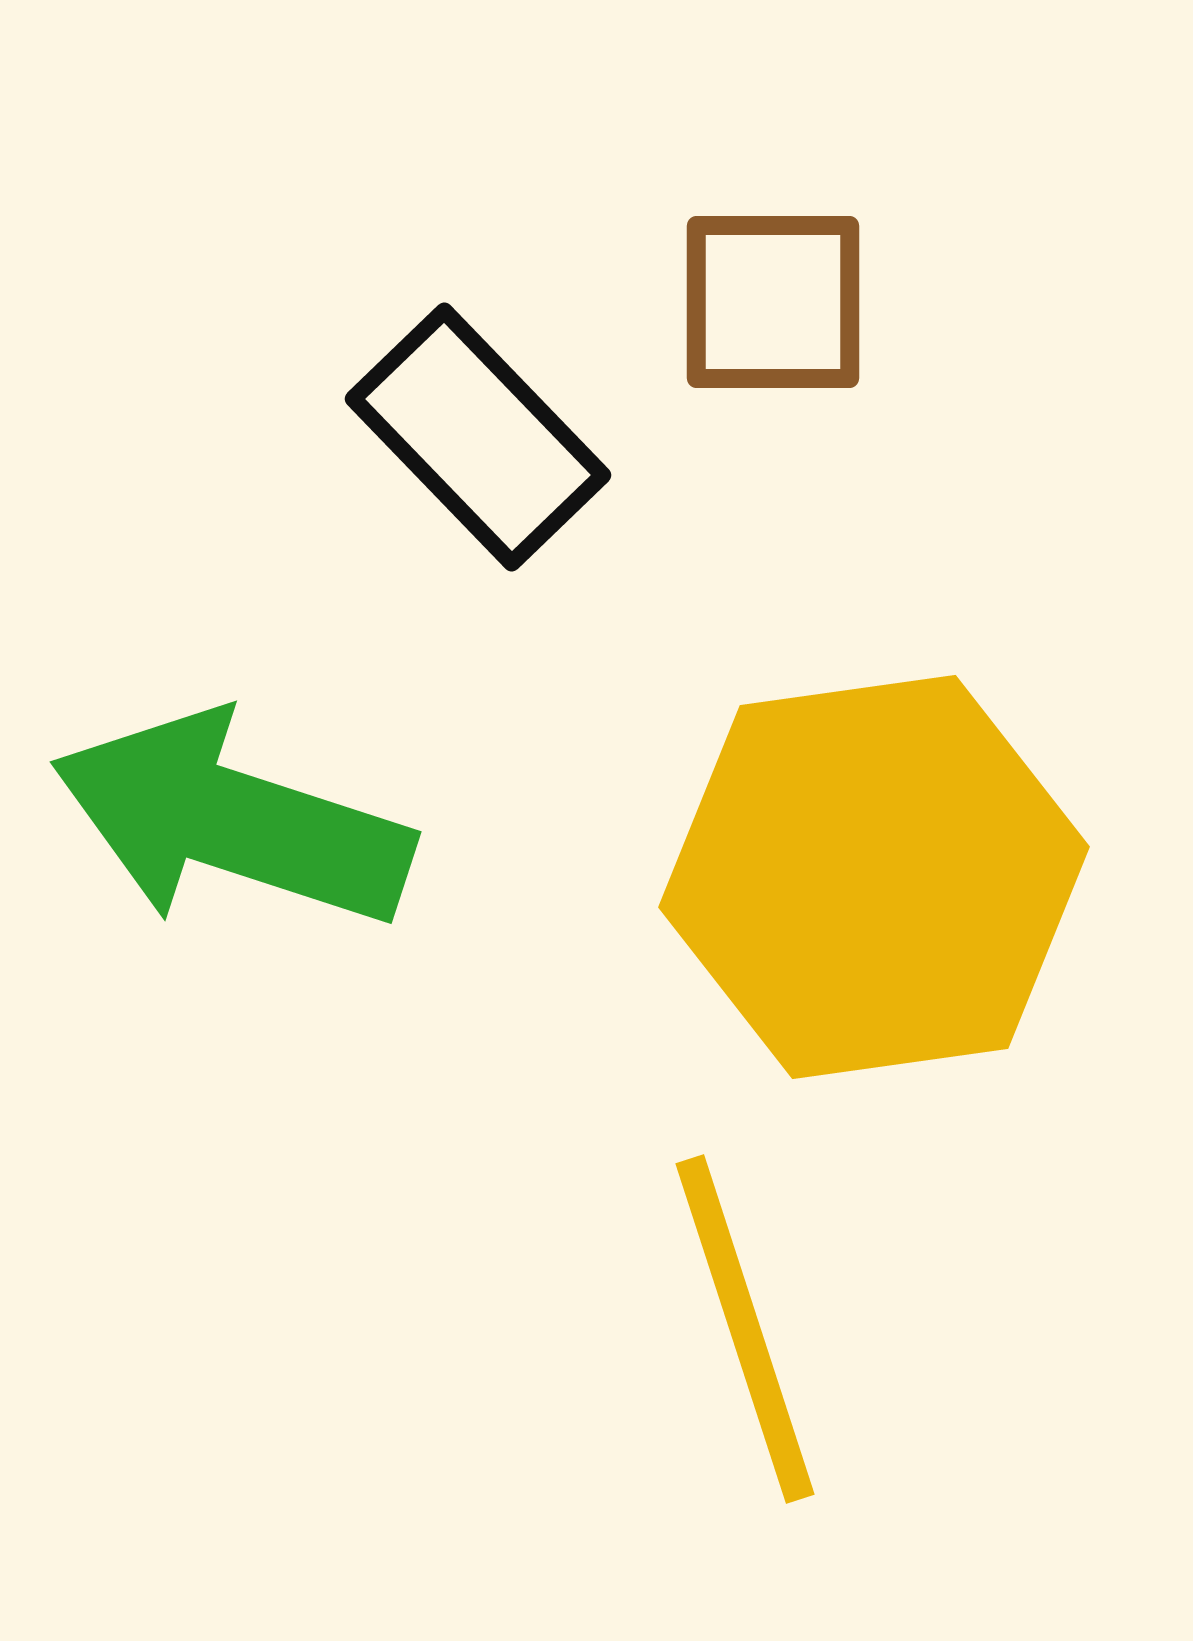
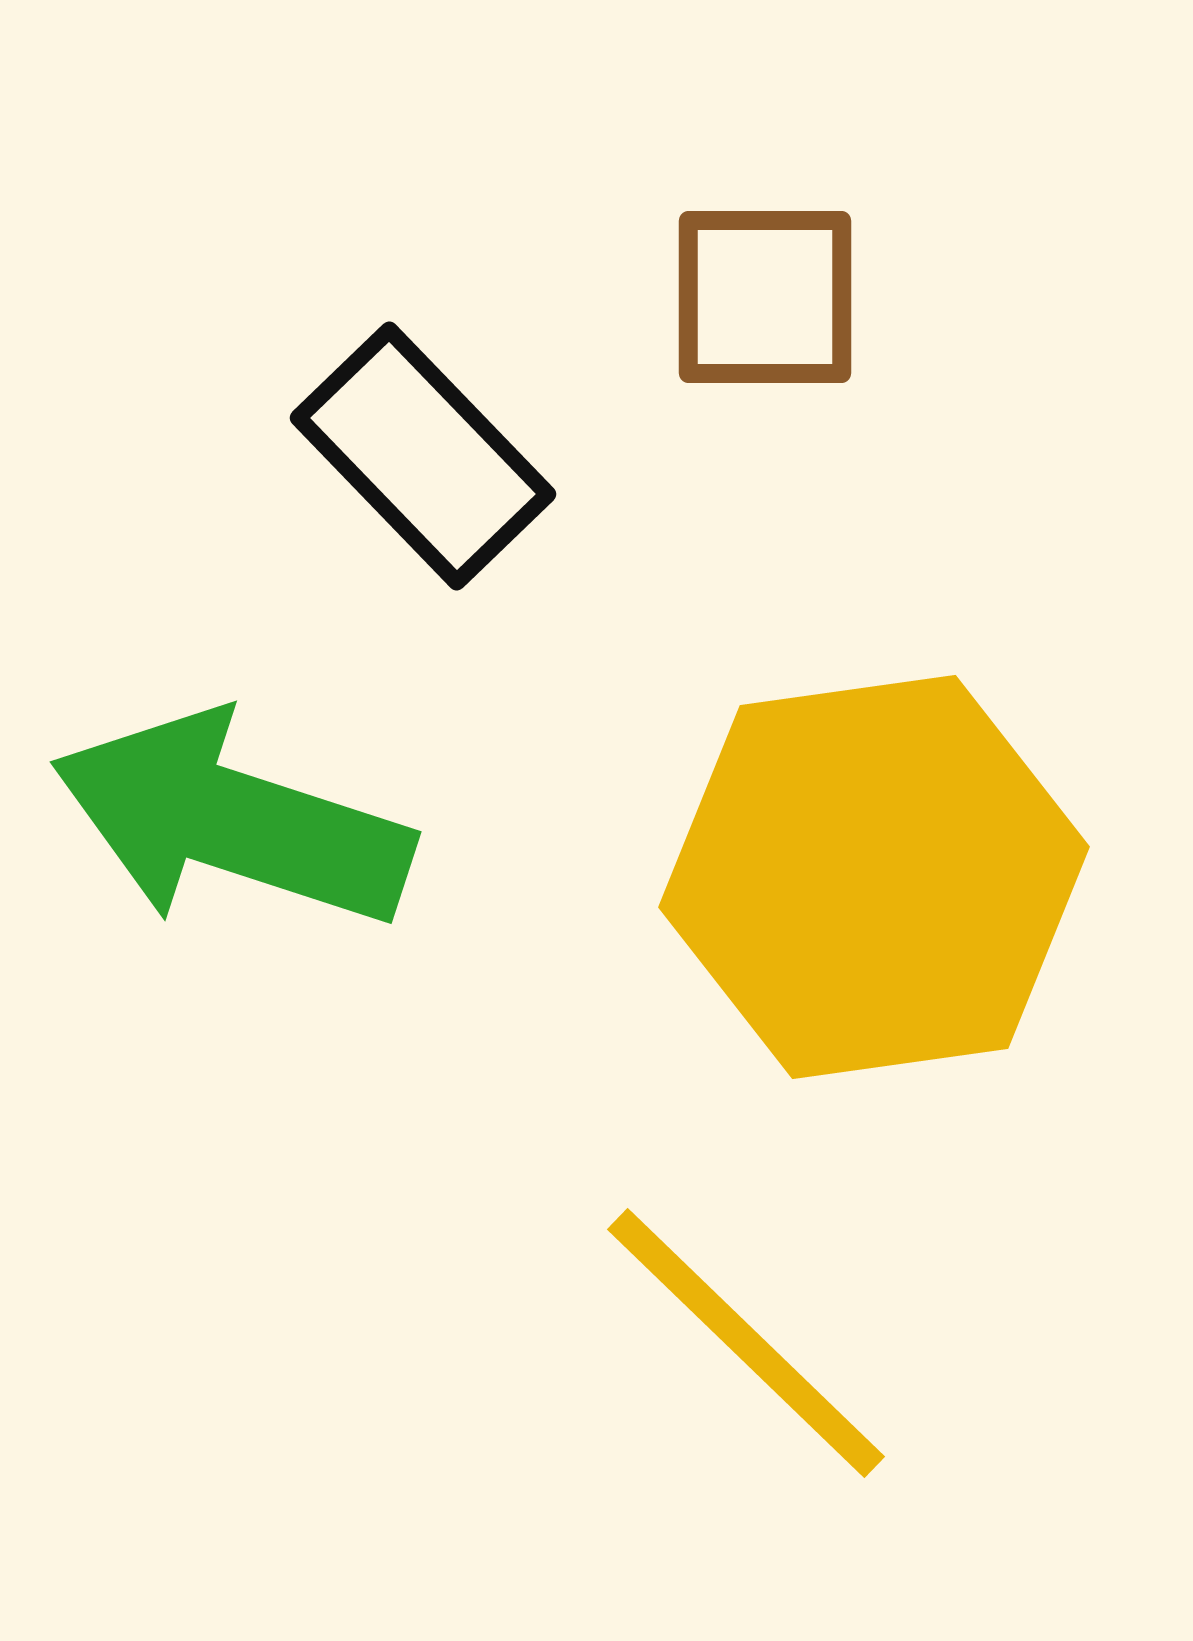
brown square: moved 8 px left, 5 px up
black rectangle: moved 55 px left, 19 px down
yellow line: moved 1 px right, 14 px down; rotated 28 degrees counterclockwise
